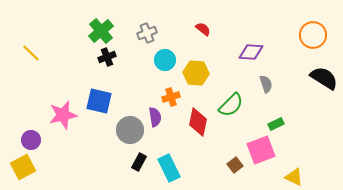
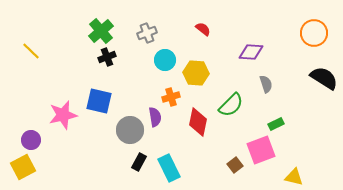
orange circle: moved 1 px right, 2 px up
yellow line: moved 2 px up
yellow triangle: rotated 12 degrees counterclockwise
